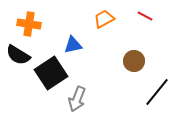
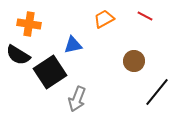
black square: moved 1 px left, 1 px up
